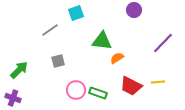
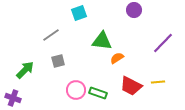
cyan square: moved 3 px right
gray line: moved 1 px right, 5 px down
green arrow: moved 6 px right
